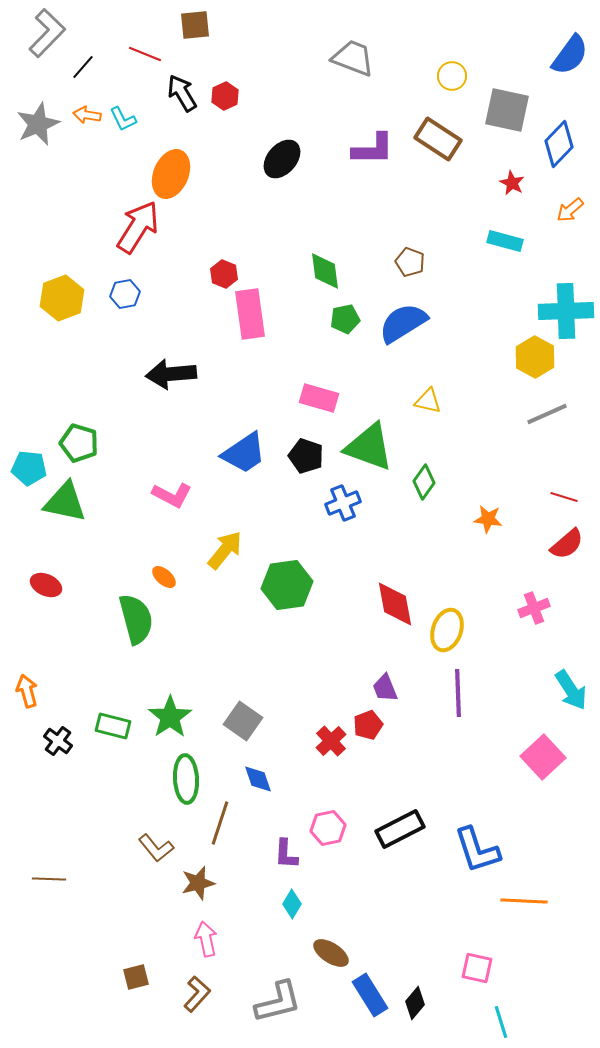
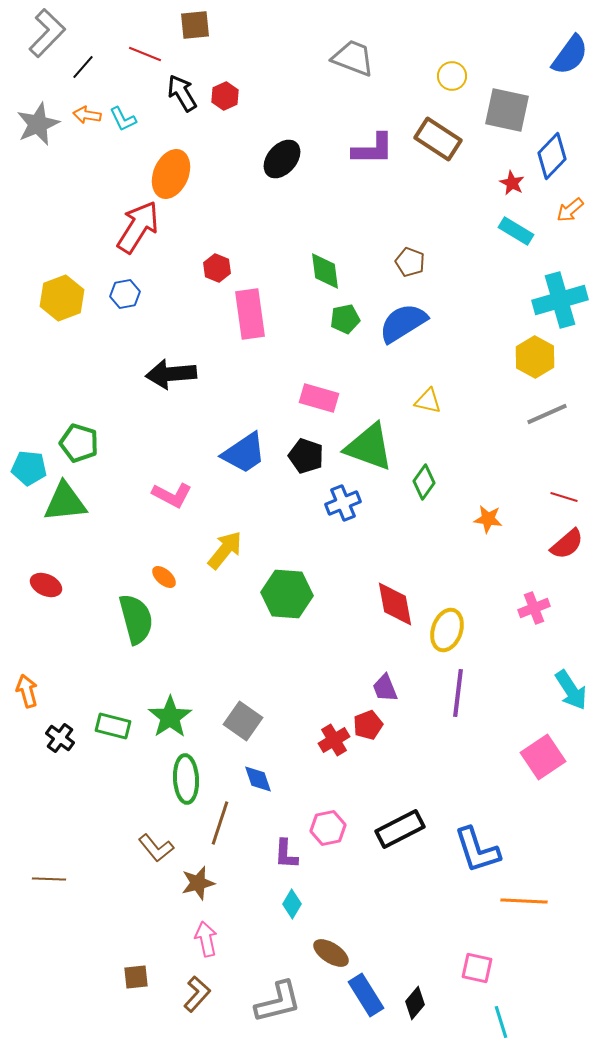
blue diamond at (559, 144): moved 7 px left, 12 px down
cyan rectangle at (505, 241): moved 11 px right, 10 px up; rotated 16 degrees clockwise
red hexagon at (224, 274): moved 7 px left, 6 px up
cyan cross at (566, 311): moved 6 px left, 11 px up; rotated 14 degrees counterclockwise
green triangle at (65, 502): rotated 18 degrees counterclockwise
green hexagon at (287, 585): moved 9 px down; rotated 12 degrees clockwise
purple line at (458, 693): rotated 9 degrees clockwise
black cross at (58, 741): moved 2 px right, 3 px up
red cross at (331, 741): moved 3 px right, 1 px up; rotated 12 degrees clockwise
pink square at (543, 757): rotated 9 degrees clockwise
brown square at (136, 977): rotated 8 degrees clockwise
blue rectangle at (370, 995): moved 4 px left
